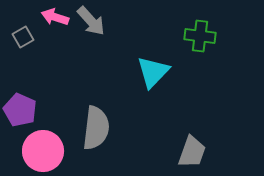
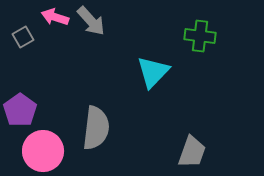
purple pentagon: rotated 12 degrees clockwise
